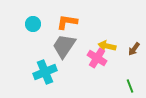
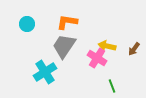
cyan circle: moved 6 px left
cyan cross: rotated 10 degrees counterclockwise
green line: moved 18 px left
